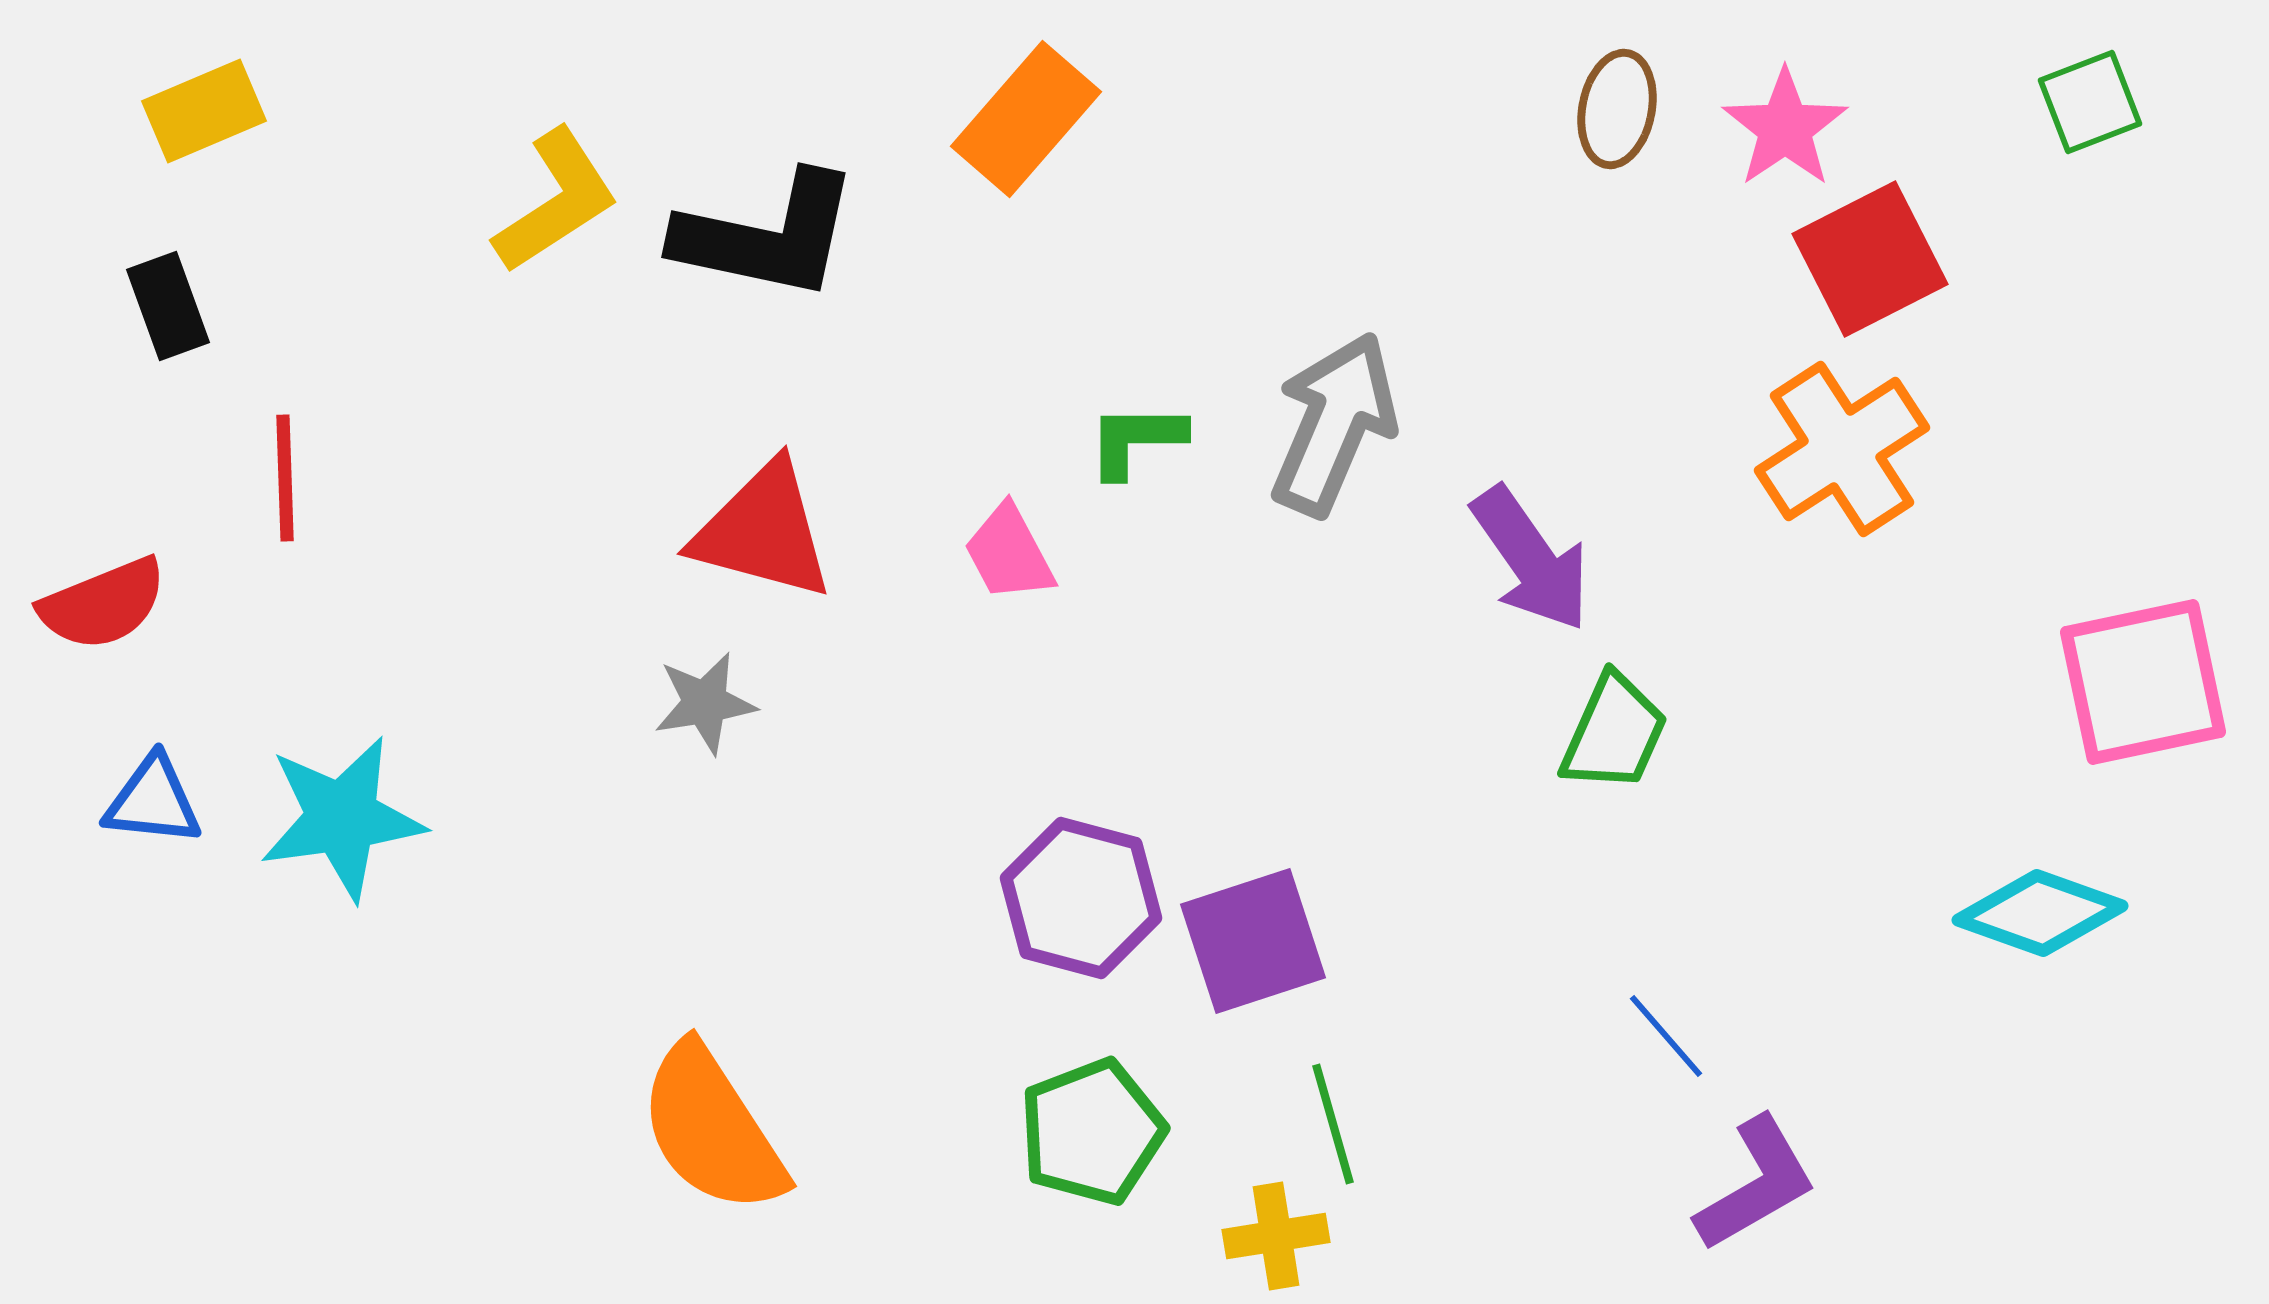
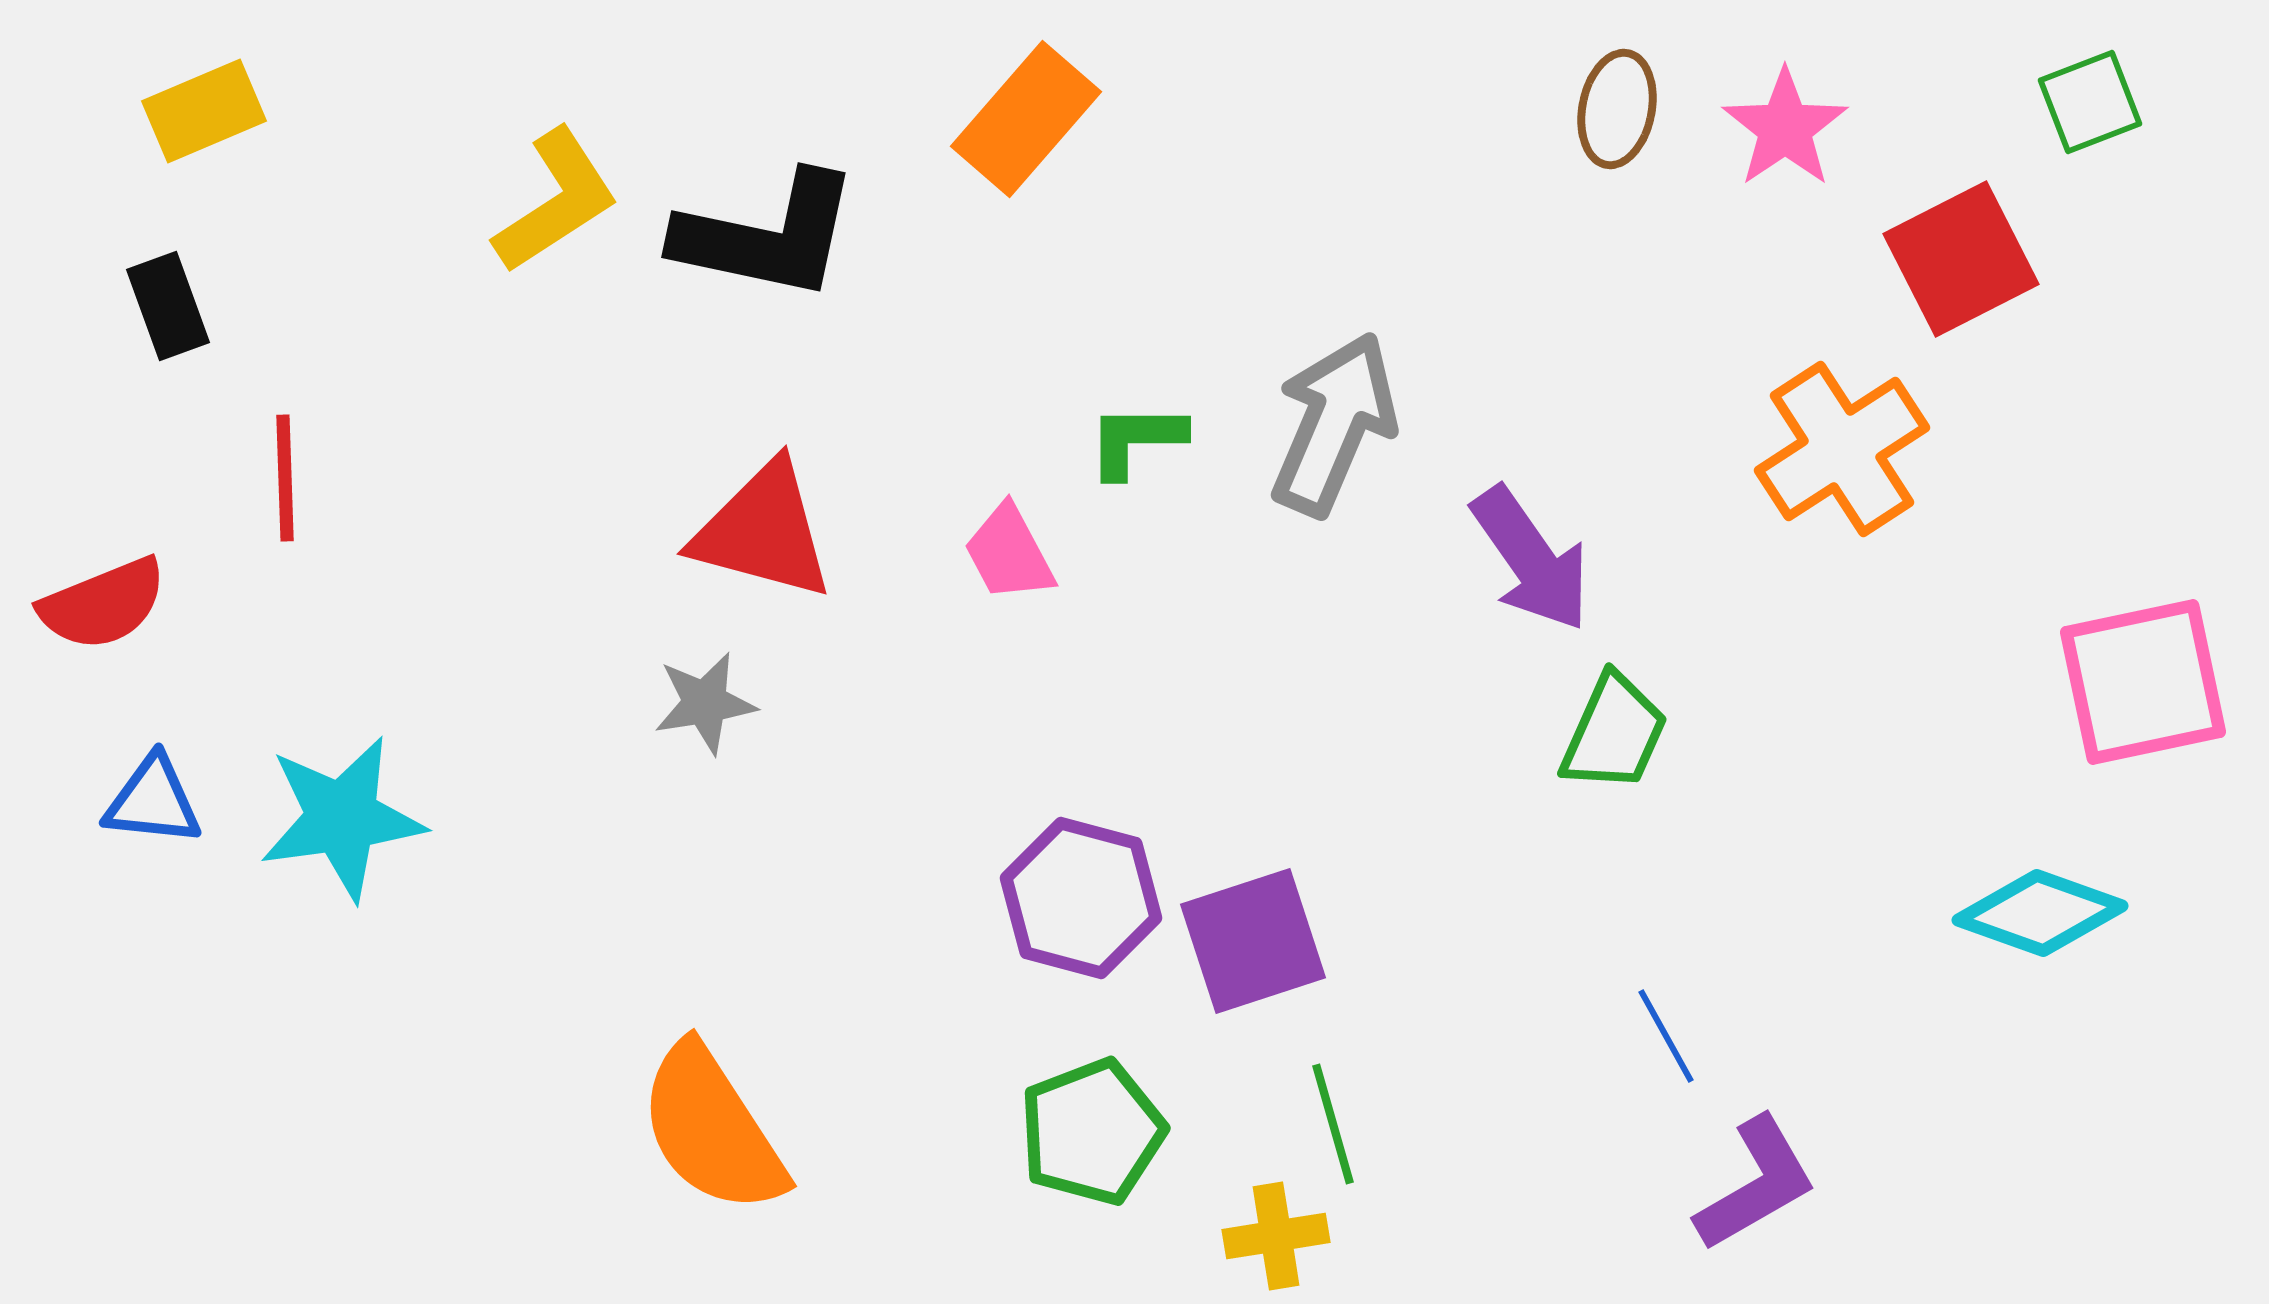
red square: moved 91 px right
blue line: rotated 12 degrees clockwise
